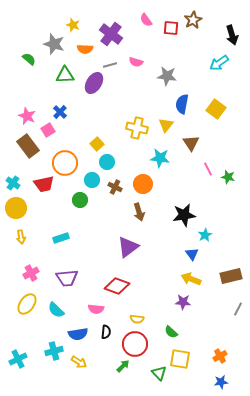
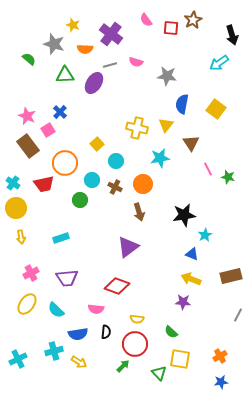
cyan star at (160, 158): rotated 18 degrees counterclockwise
cyan circle at (107, 162): moved 9 px right, 1 px up
blue triangle at (192, 254): rotated 32 degrees counterclockwise
gray line at (238, 309): moved 6 px down
